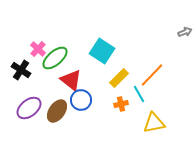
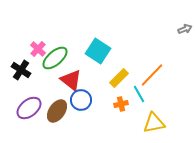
gray arrow: moved 3 px up
cyan square: moved 4 px left
